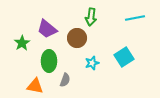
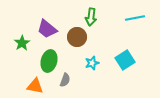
brown circle: moved 1 px up
cyan square: moved 1 px right, 3 px down
green ellipse: rotated 15 degrees clockwise
